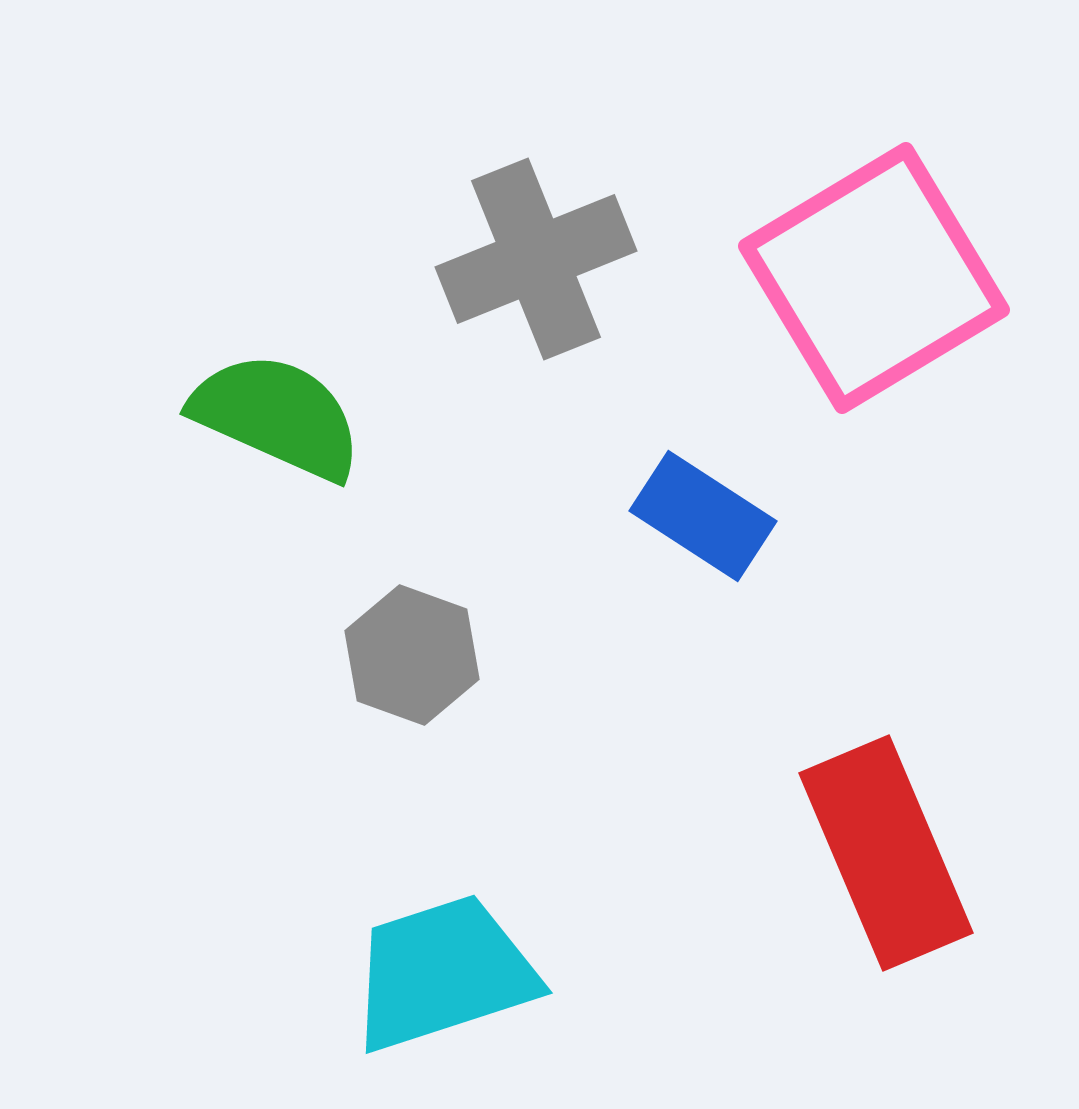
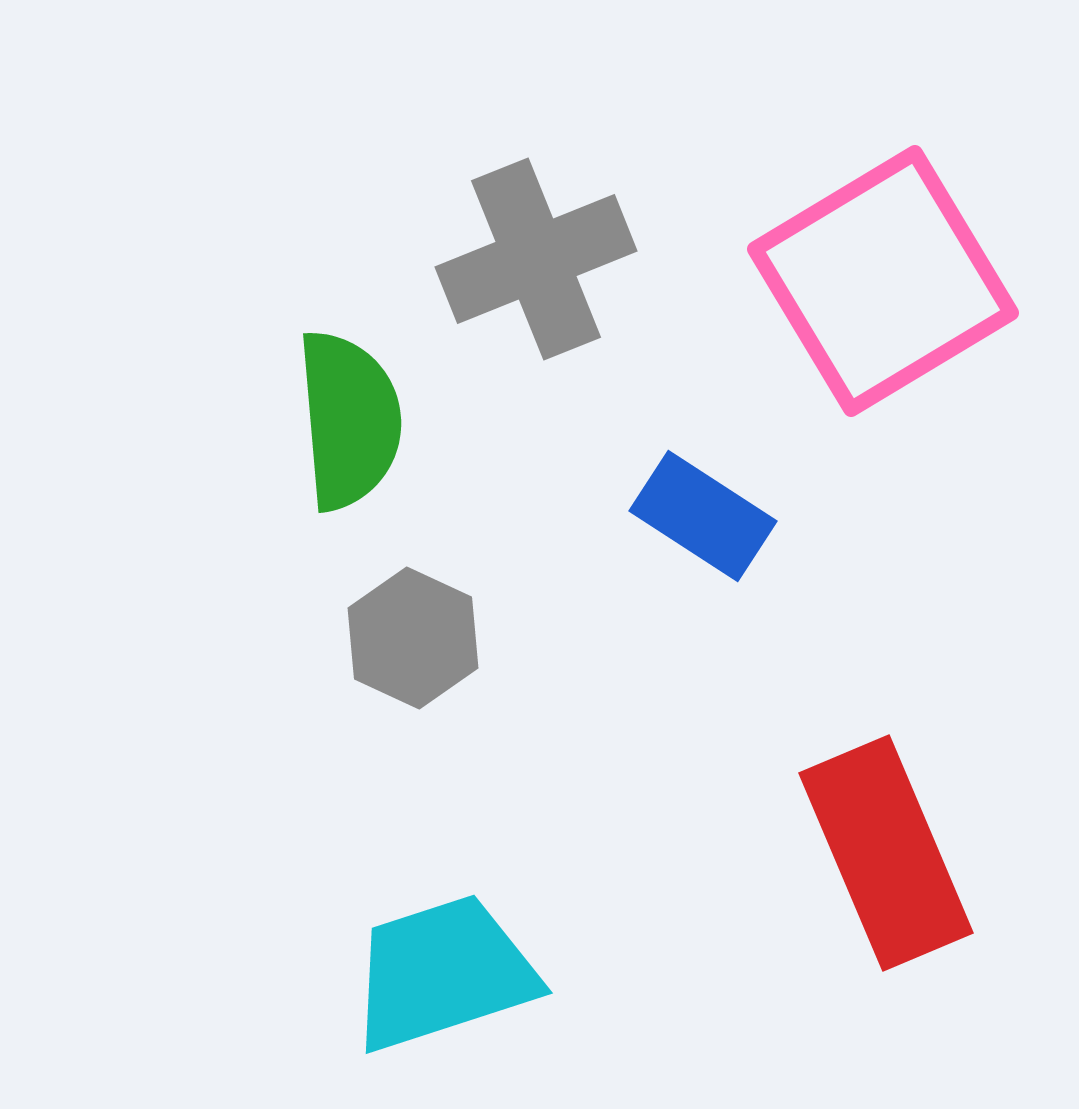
pink square: moved 9 px right, 3 px down
green semicircle: moved 72 px right, 4 px down; rotated 61 degrees clockwise
gray hexagon: moved 1 px right, 17 px up; rotated 5 degrees clockwise
